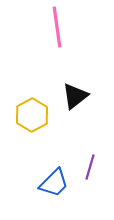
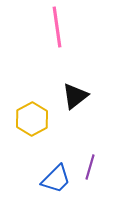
yellow hexagon: moved 4 px down
blue trapezoid: moved 2 px right, 4 px up
